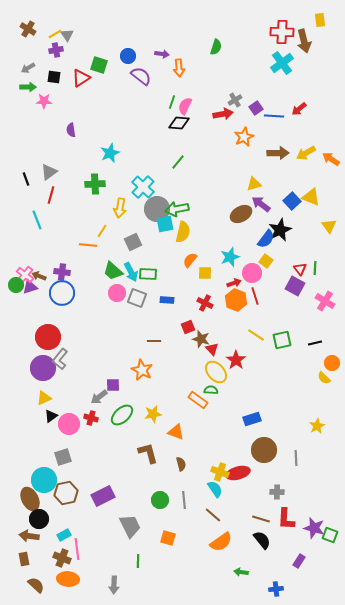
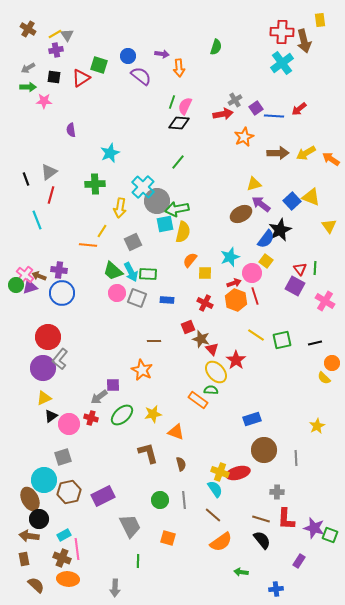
gray circle at (157, 209): moved 8 px up
purple cross at (62, 272): moved 3 px left, 2 px up
brown hexagon at (66, 493): moved 3 px right, 1 px up
gray arrow at (114, 585): moved 1 px right, 3 px down
